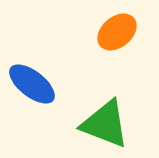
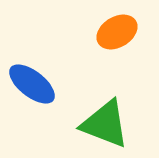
orange ellipse: rotated 9 degrees clockwise
